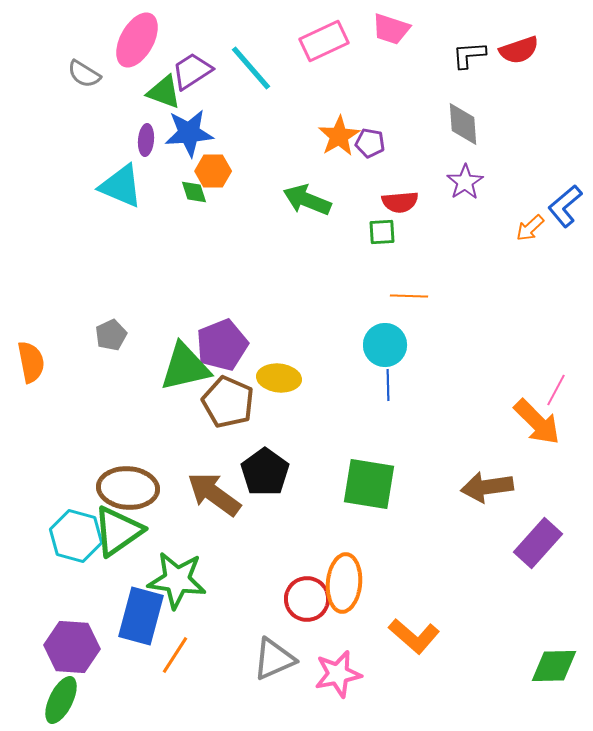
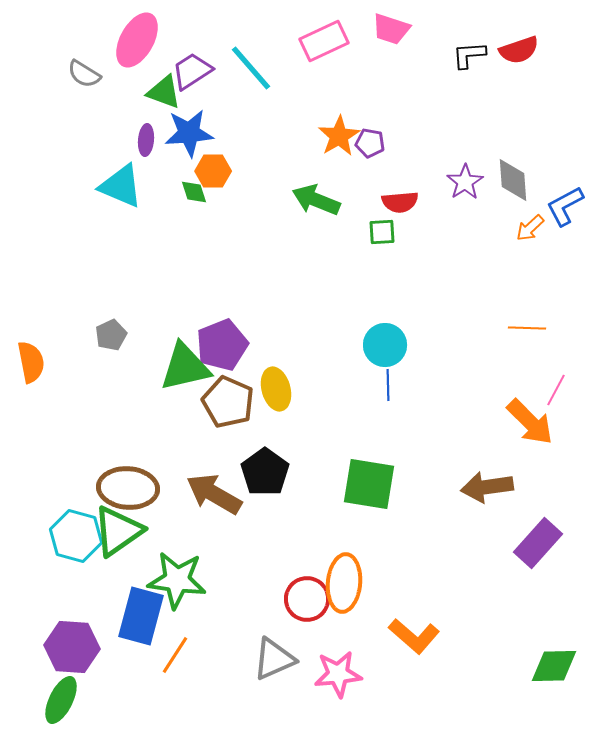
gray diamond at (463, 124): moved 50 px right, 56 px down
green arrow at (307, 200): moved 9 px right
blue L-shape at (565, 206): rotated 12 degrees clockwise
orange line at (409, 296): moved 118 px right, 32 px down
yellow ellipse at (279, 378): moved 3 px left, 11 px down; rotated 69 degrees clockwise
orange arrow at (537, 422): moved 7 px left
brown arrow at (214, 494): rotated 6 degrees counterclockwise
pink star at (338, 674): rotated 6 degrees clockwise
